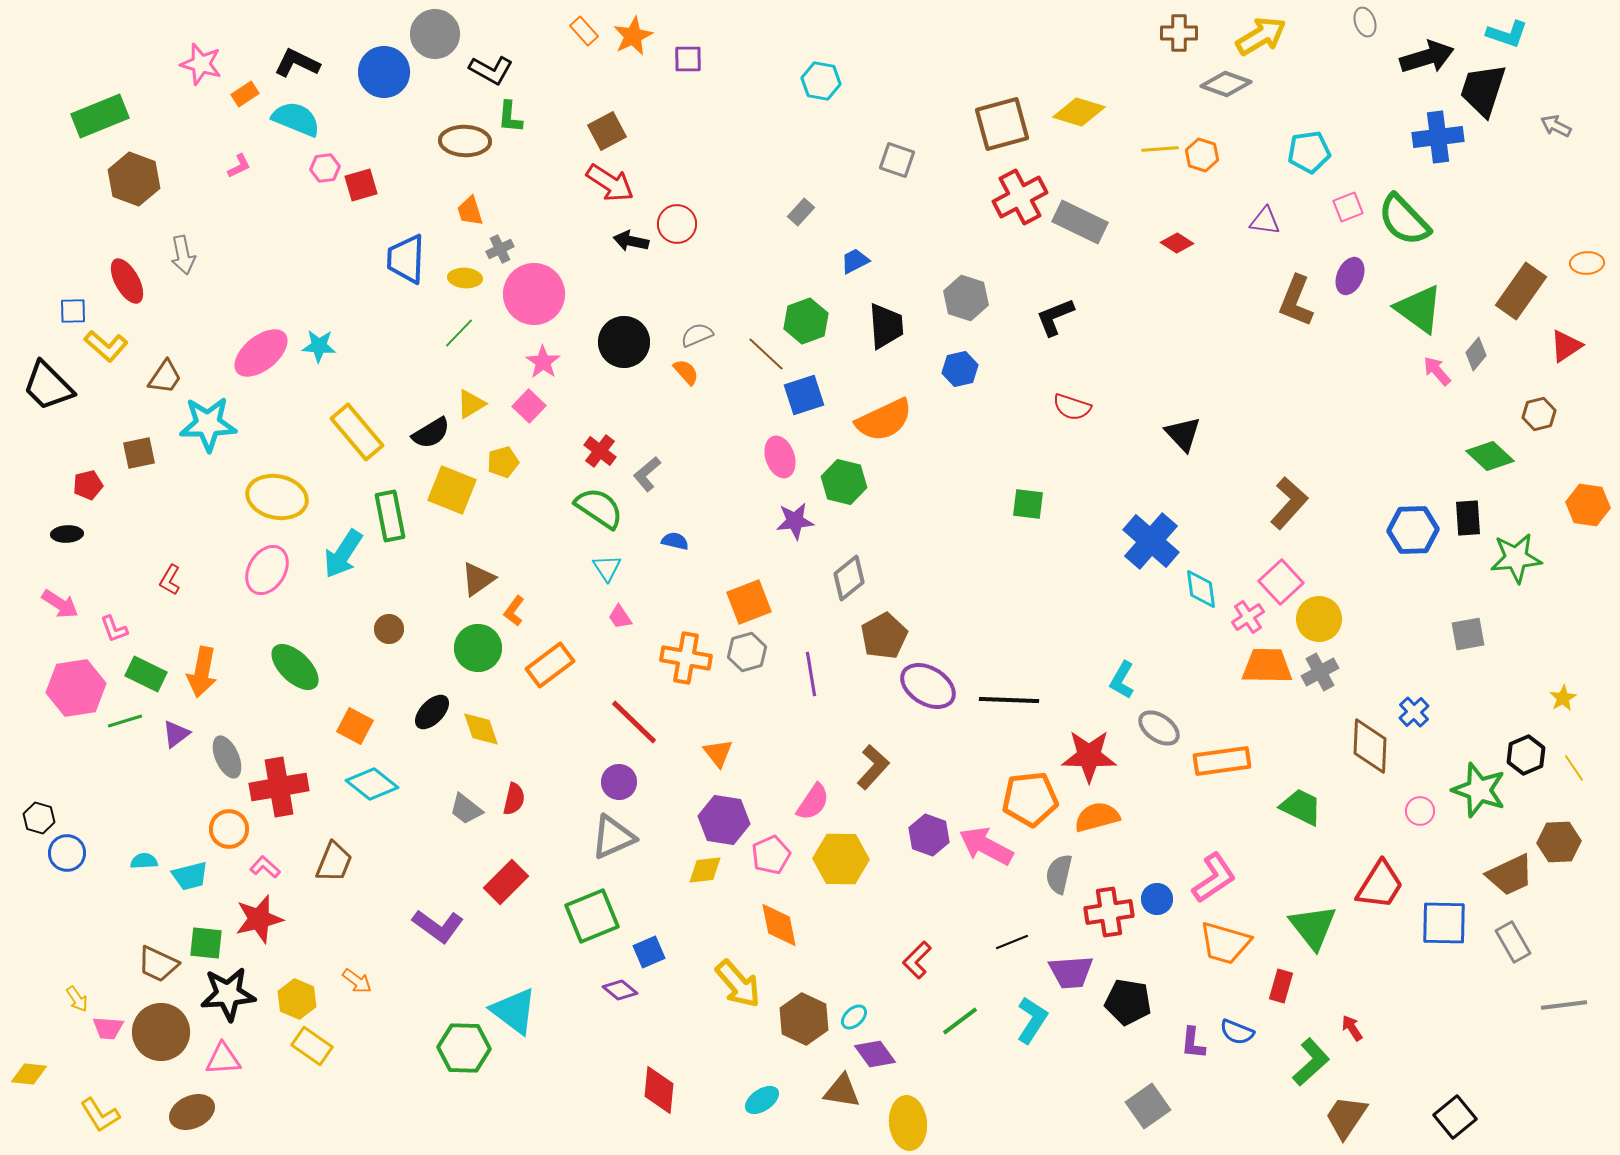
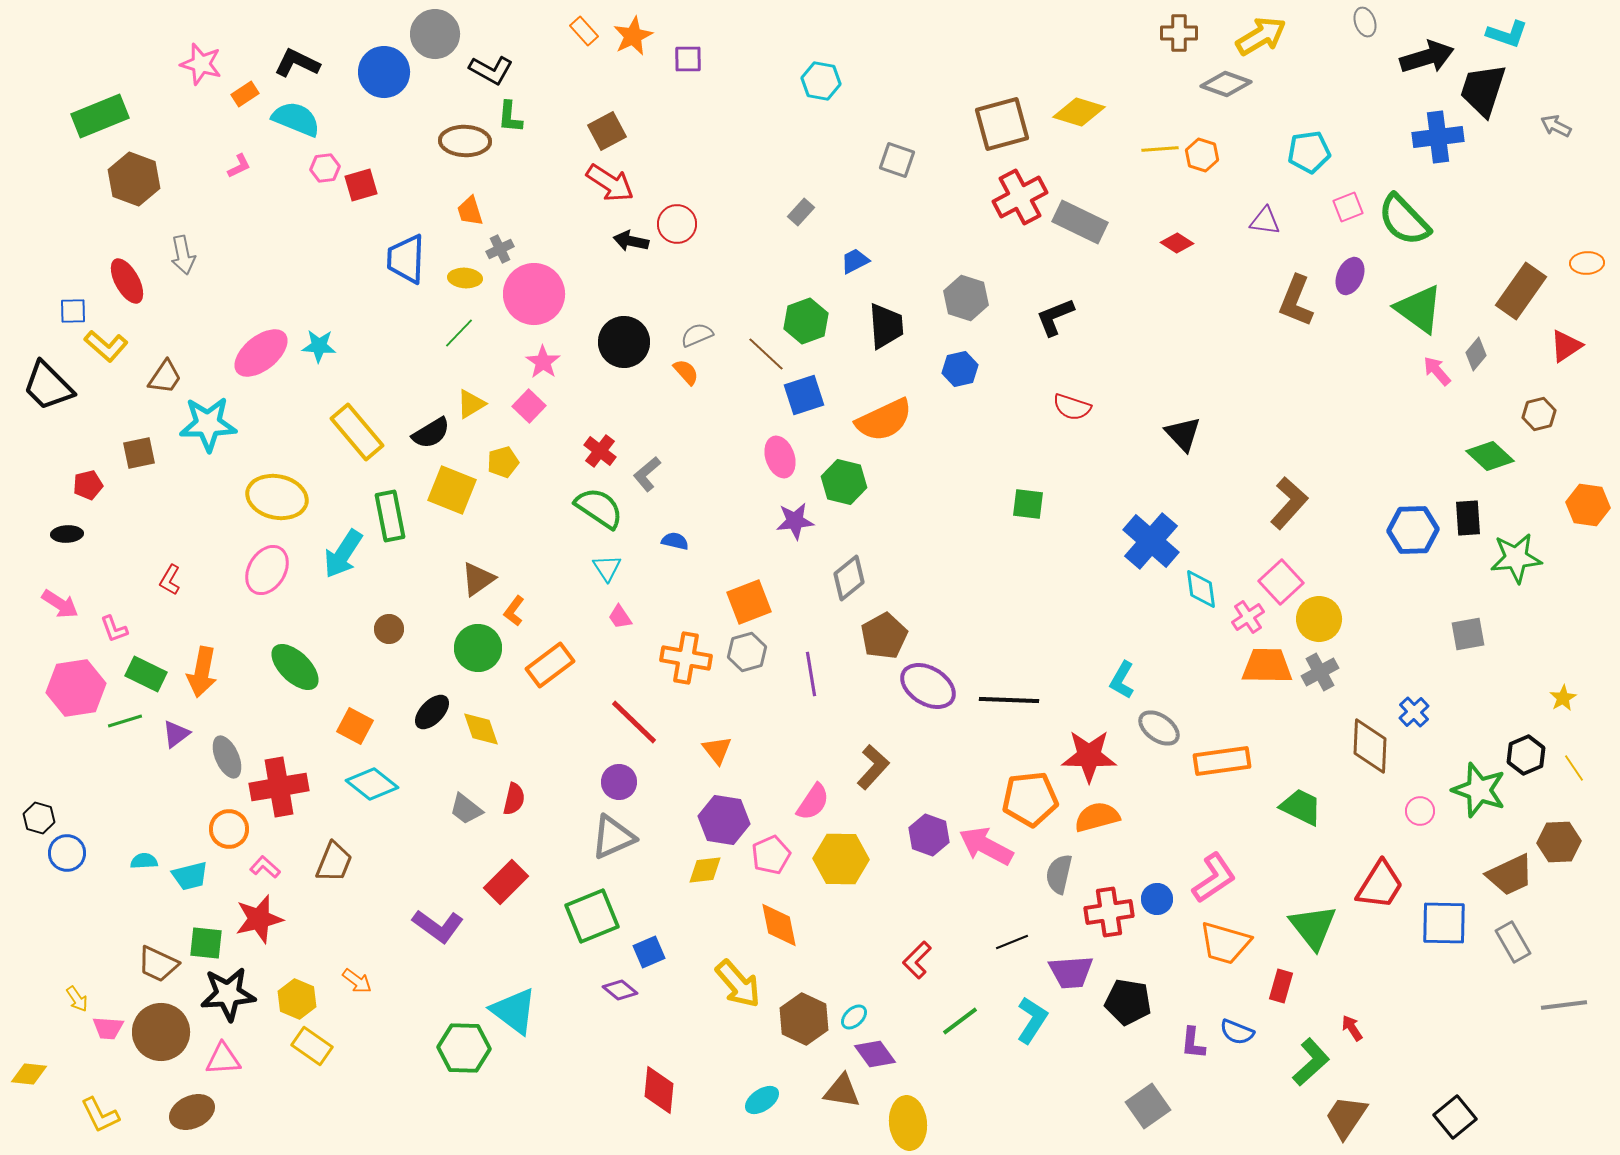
orange triangle at (718, 753): moved 1 px left, 3 px up
yellow L-shape at (100, 1115): rotated 6 degrees clockwise
